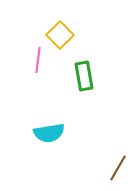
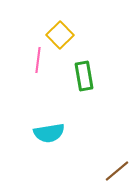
brown line: moved 1 px left, 3 px down; rotated 20 degrees clockwise
